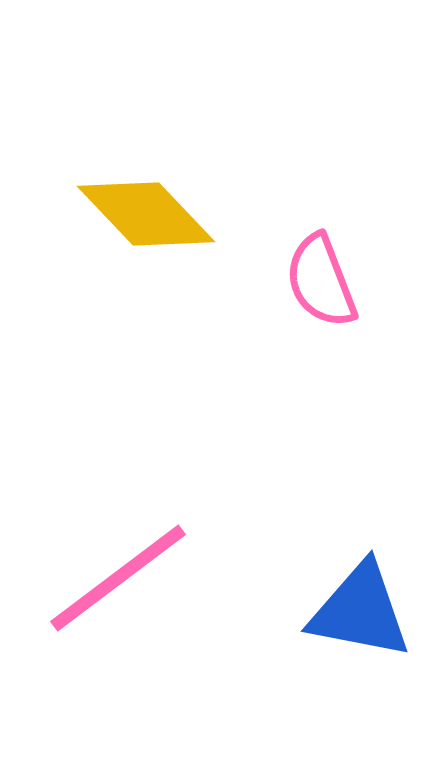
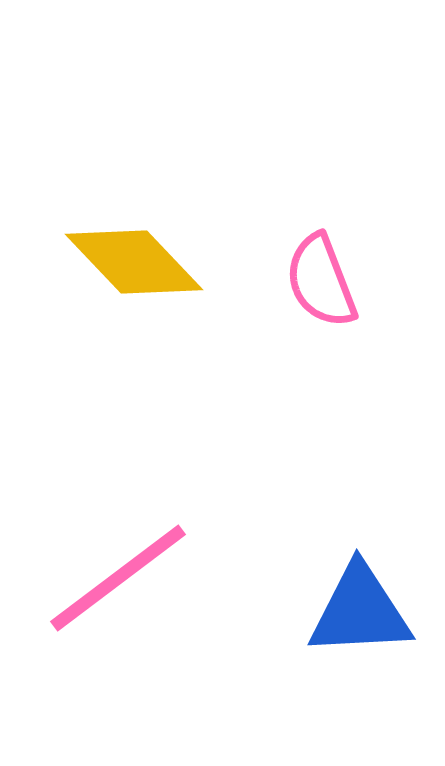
yellow diamond: moved 12 px left, 48 px down
blue triangle: rotated 14 degrees counterclockwise
